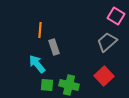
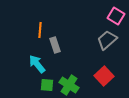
gray trapezoid: moved 2 px up
gray rectangle: moved 1 px right, 2 px up
green cross: rotated 18 degrees clockwise
